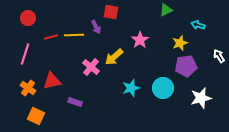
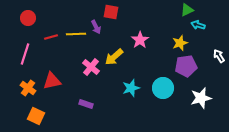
green triangle: moved 21 px right
yellow line: moved 2 px right, 1 px up
purple rectangle: moved 11 px right, 2 px down
